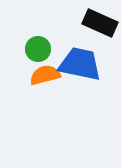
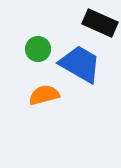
blue trapezoid: rotated 18 degrees clockwise
orange semicircle: moved 1 px left, 20 px down
